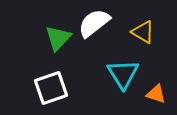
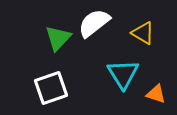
yellow triangle: moved 1 px down
